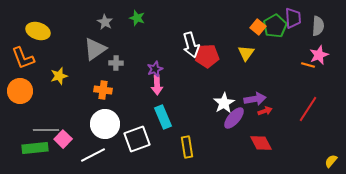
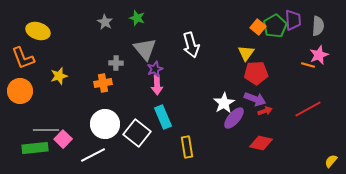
purple trapezoid: moved 2 px down
gray triangle: moved 50 px right; rotated 35 degrees counterclockwise
red pentagon: moved 49 px right, 17 px down
orange cross: moved 7 px up; rotated 18 degrees counterclockwise
purple arrow: rotated 30 degrees clockwise
red line: rotated 28 degrees clockwise
white square: moved 6 px up; rotated 32 degrees counterclockwise
red diamond: rotated 50 degrees counterclockwise
